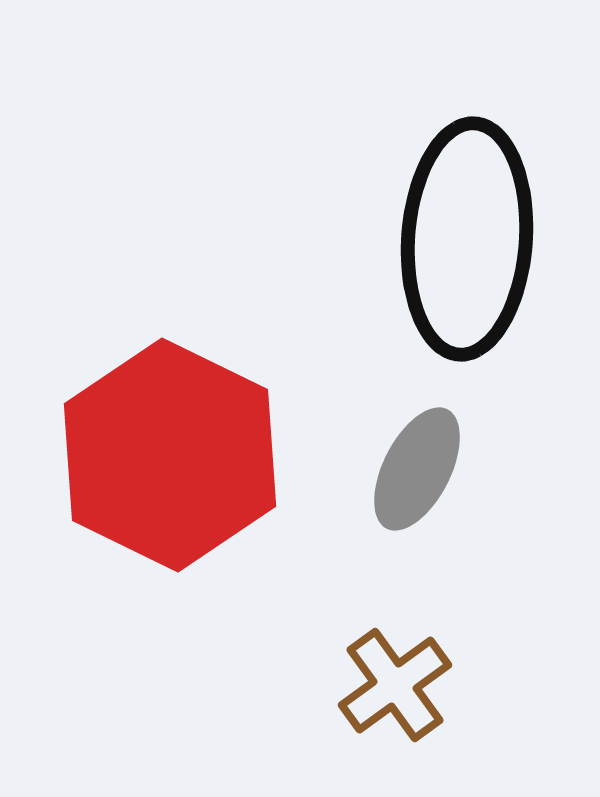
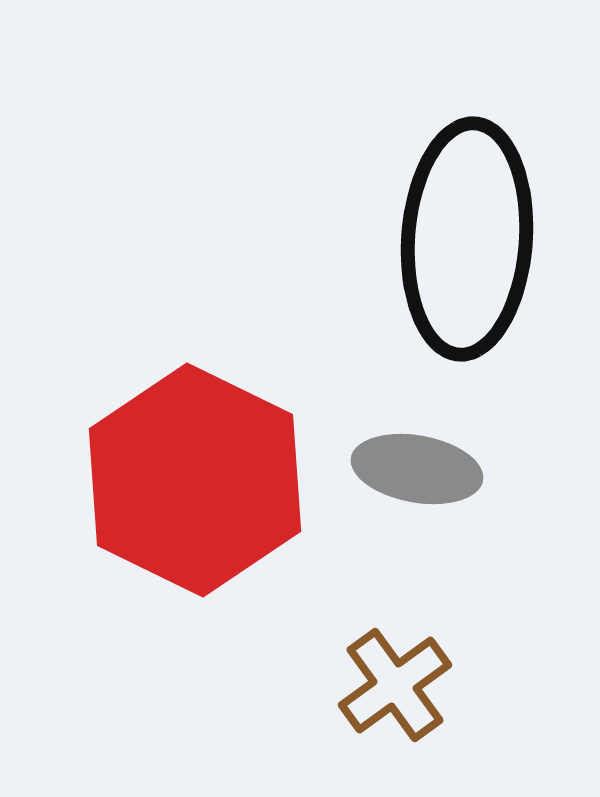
red hexagon: moved 25 px right, 25 px down
gray ellipse: rotated 73 degrees clockwise
